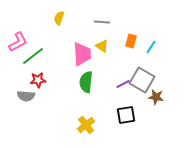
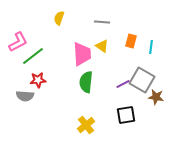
cyan line: rotated 24 degrees counterclockwise
gray semicircle: moved 1 px left
